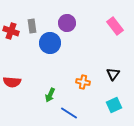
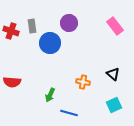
purple circle: moved 2 px right
black triangle: rotated 24 degrees counterclockwise
blue line: rotated 18 degrees counterclockwise
